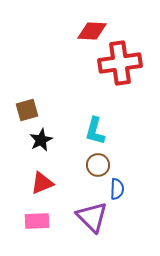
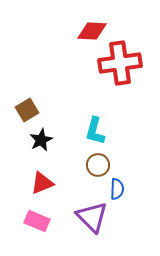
brown square: rotated 15 degrees counterclockwise
pink rectangle: rotated 25 degrees clockwise
